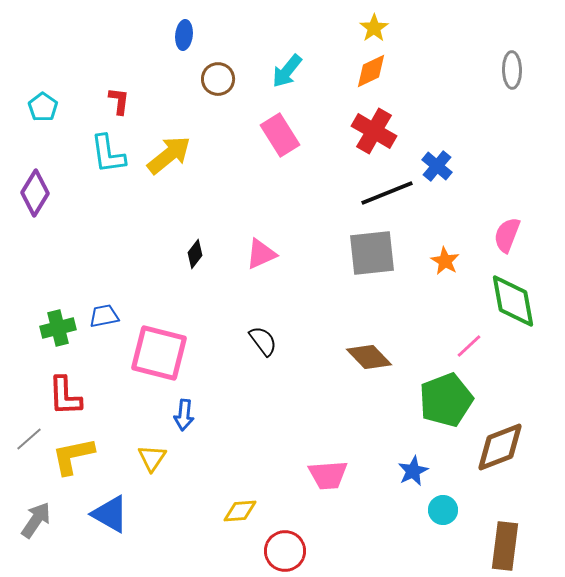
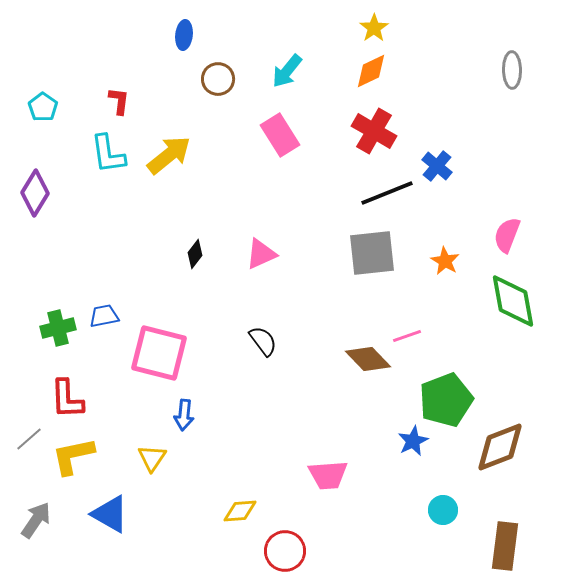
pink line at (469, 346): moved 62 px left, 10 px up; rotated 24 degrees clockwise
brown diamond at (369, 357): moved 1 px left, 2 px down
red L-shape at (65, 396): moved 2 px right, 3 px down
blue star at (413, 471): moved 30 px up
